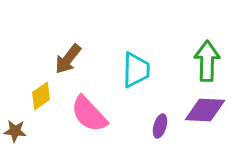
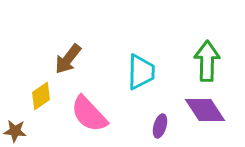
cyan trapezoid: moved 5 px right, 2 px down
purple diamond: rotated 54 degrees clockwise
